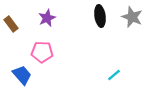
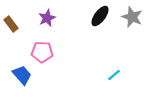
black ellipse: rotated 45 degrees clockwise
